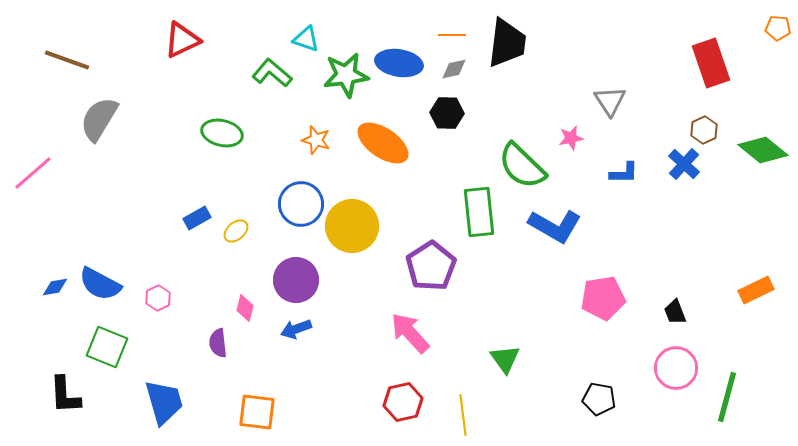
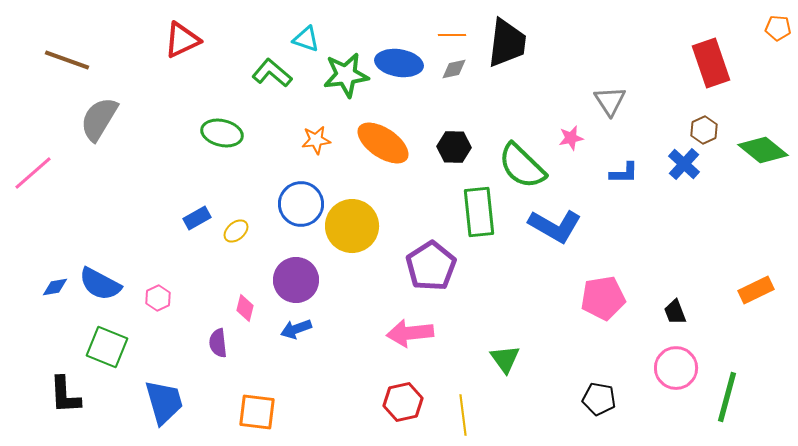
black hexagon at (447, 113): moved 7 px right, 34 px down
orange star at (316, 140): rotated 24 degrees counterclockwise
pink arrow at (410, 333): rotated 54 degrees counterclockwise
